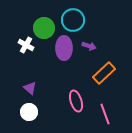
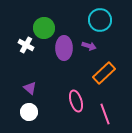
cyan circle: moved 27 px right
